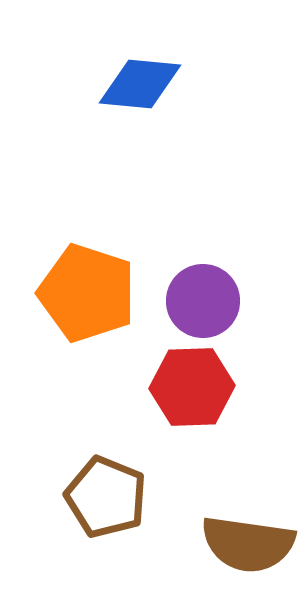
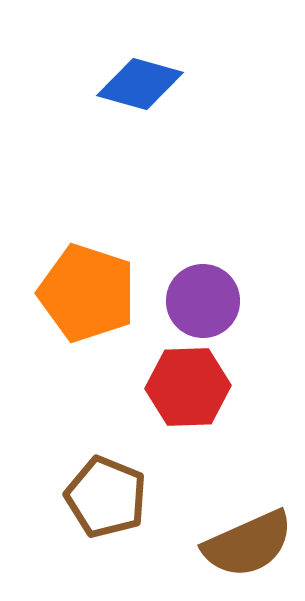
blue diamond: rotated 10 degrees clockwise
red hexagon: moved 4 px left
brown semicircle: rotated 32 degrees counterclockwise
